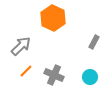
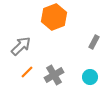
orange hexagon: moved 1 px right, 1 px up; rotated 15 degrees clockwise
orange line: moved 1 px right, 1 px down
gray cross: rotated 36 degrees clockwise
